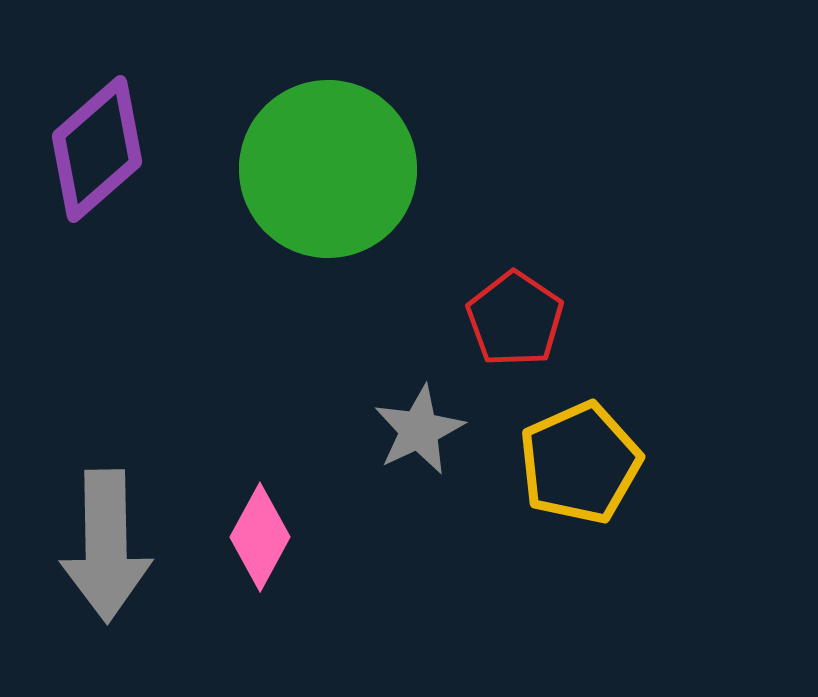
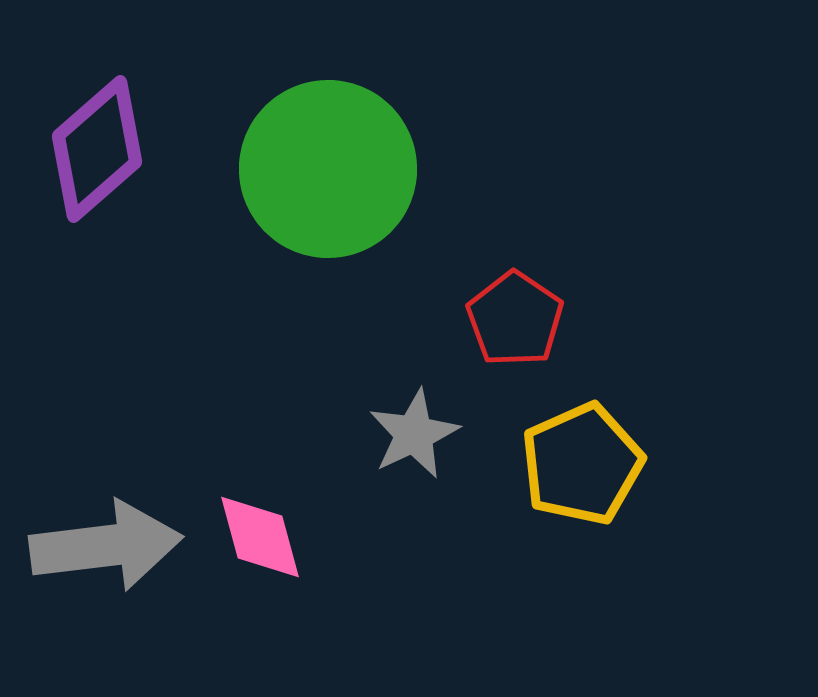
gray star: moved 5 px left, 4 px down
yellow pentagon: moved 2 px right, 1 px down
pink diamond: rotated 44 degrees counterclockwise
gray arrow: rotated 96 degrees counterclockwise
